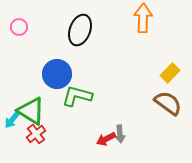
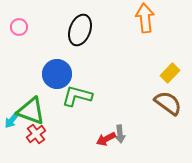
orange arrow: moved 2 px right; rotated 8 degrees counterclockwise
green triangle: rotated 12 degrees counterclockwise
